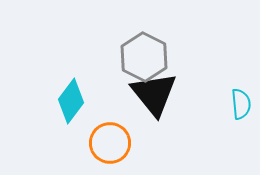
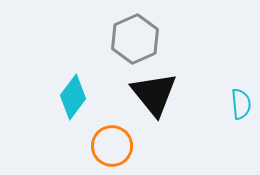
gray hexagon: moved 9 px left, 18 px up; rotated 9 degrees clockwise
cyan diamond: moved 2 px right, 4 px up
orange circle: moved 2 px right, 3 px down
